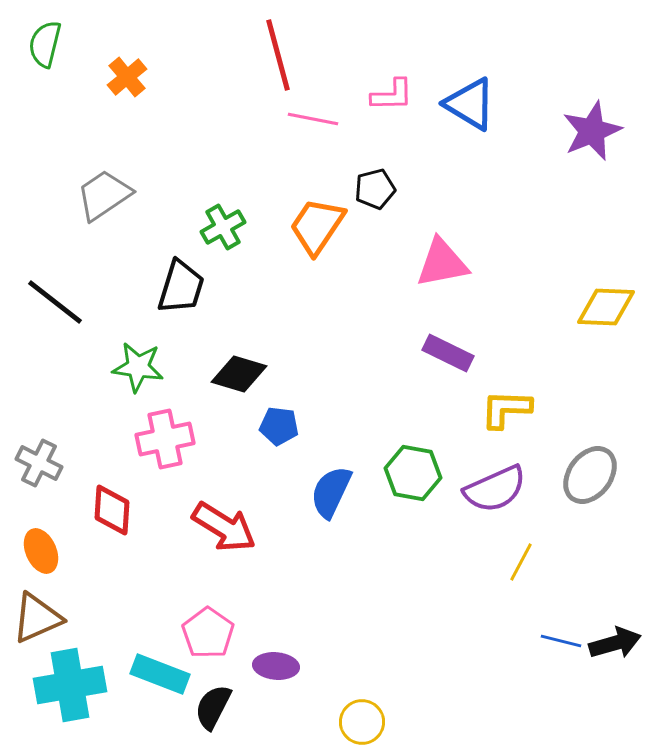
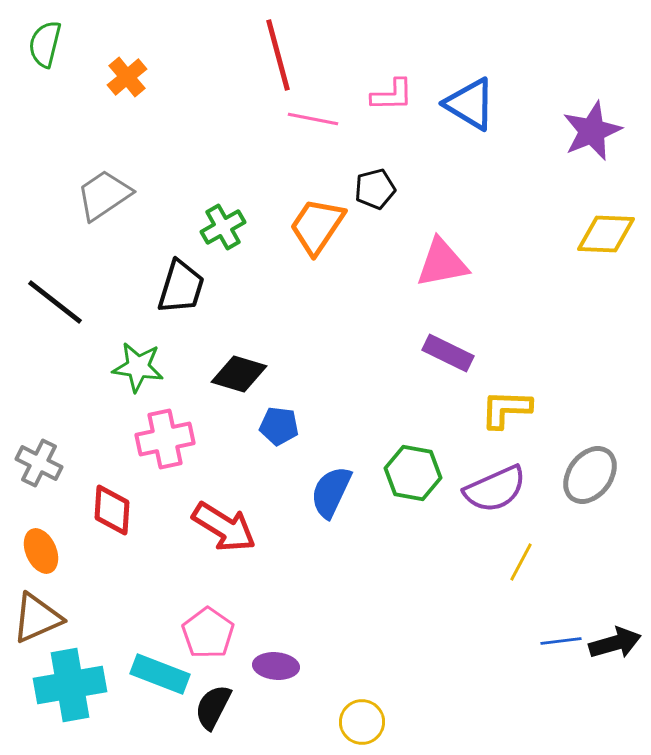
yellow diamond: moved 73 px up
blue line: rotated 21 degrees counterclockwise
